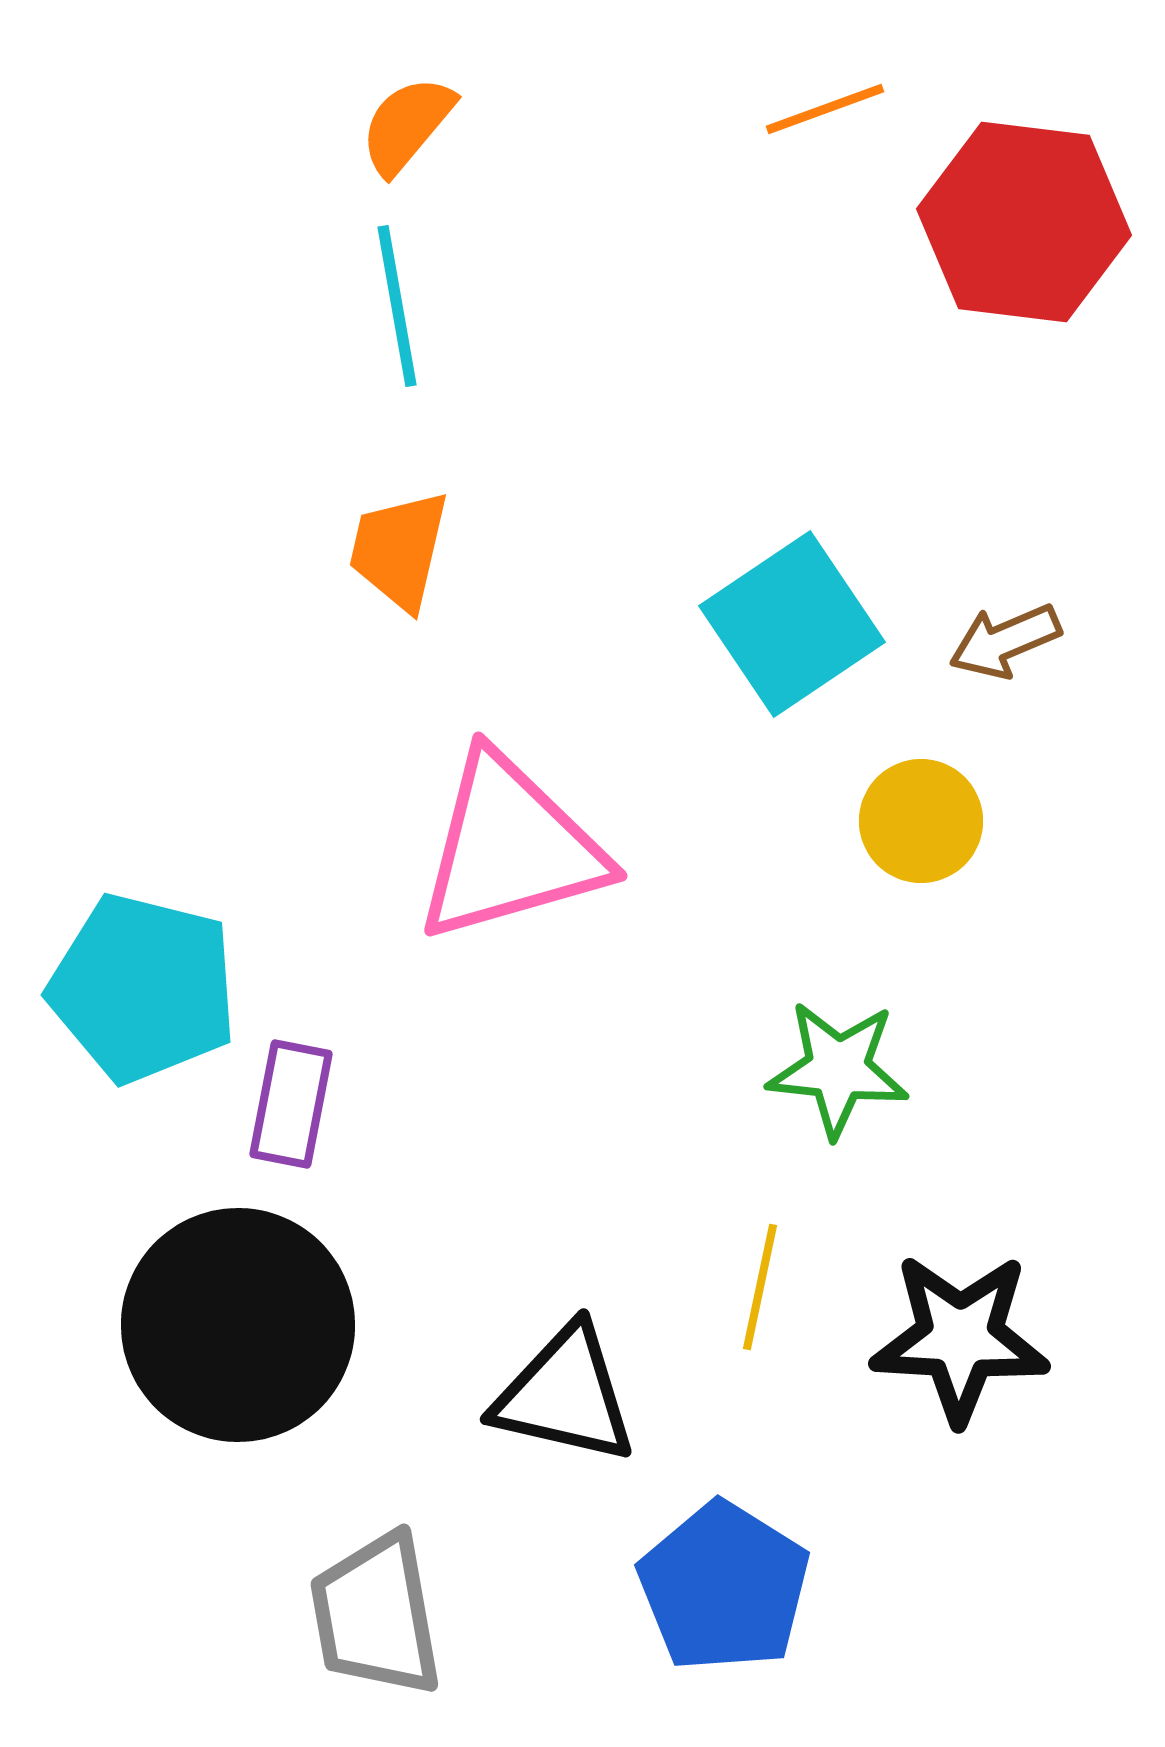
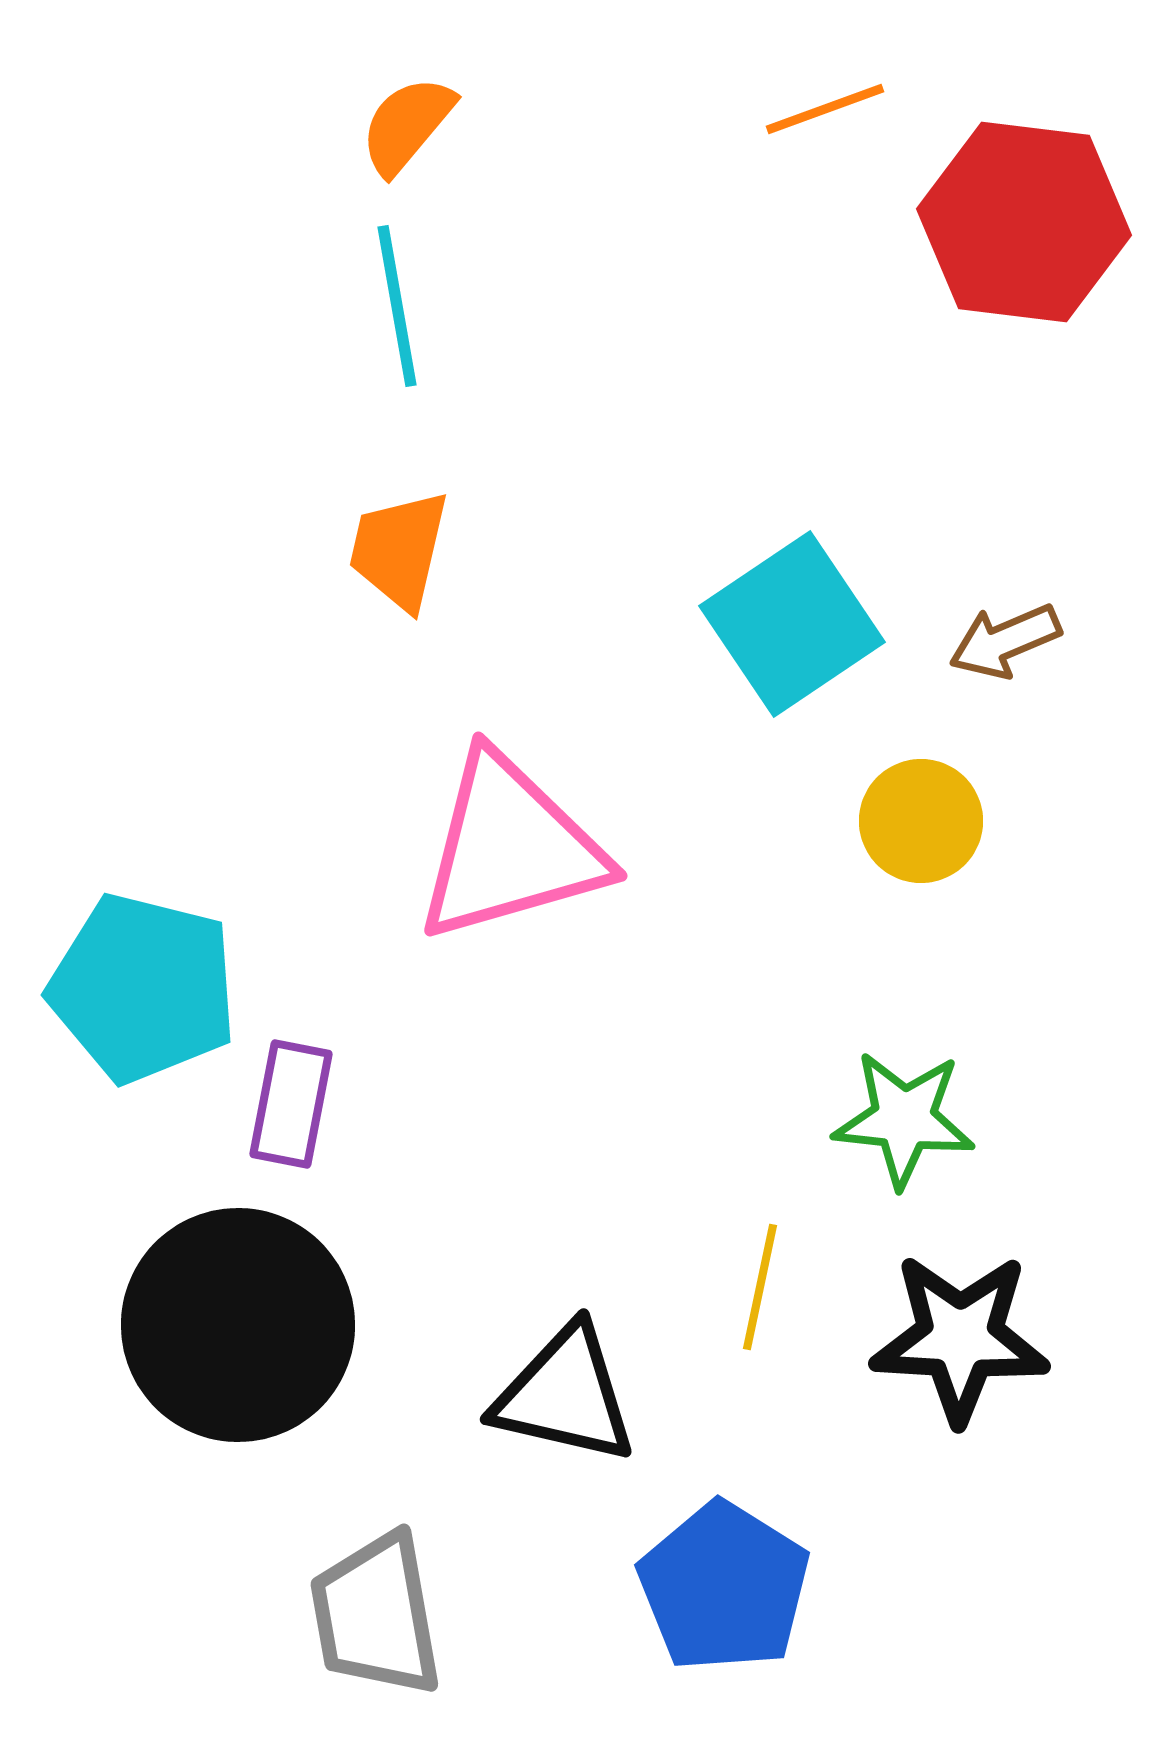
green star: moved 66 px right, 50 px down
